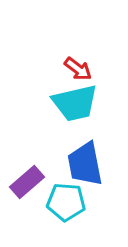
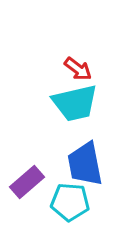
cyan pentagon: moved 4 px right
